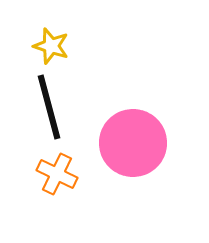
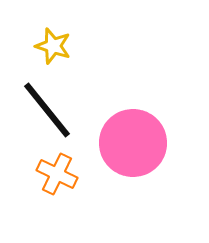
yellow star: moved 2 px right
black line: moved 2 px left, 3 px down; rotated 24 degrees counterclockwise
